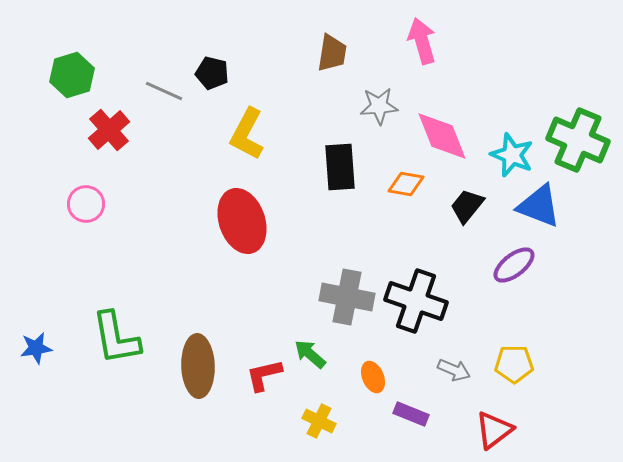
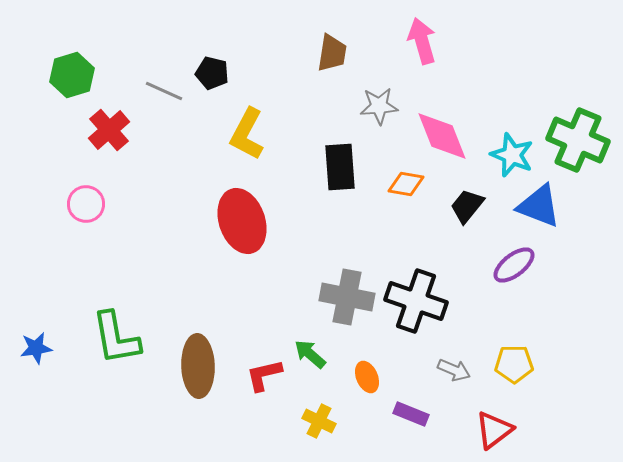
orange ellipse: moved 6 px left
